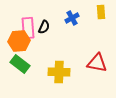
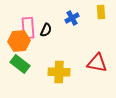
black semicircle: moved 2 px right, 3 px down
